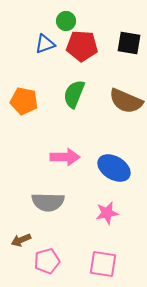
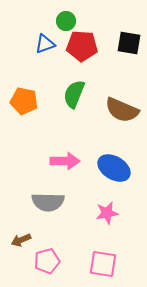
brown semicircle: moved 4 px left, 9 px down
pink arrow: moved 4 px down
